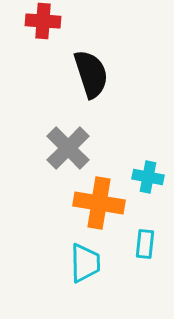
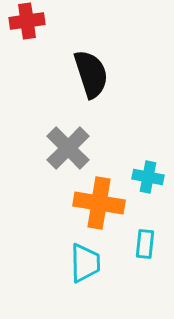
red cross: moved 16 px left; rotated 12 degrees counterclockwise
